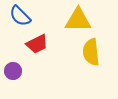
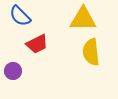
yellow triangle: moved 5 px right, 1 px up
